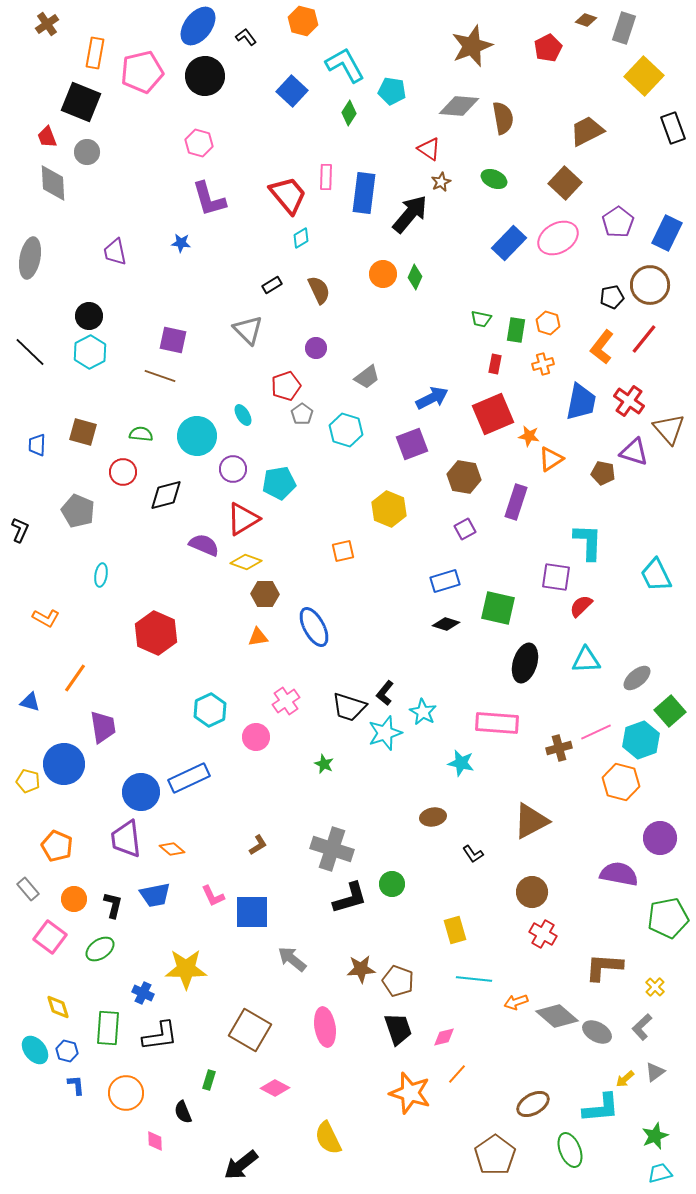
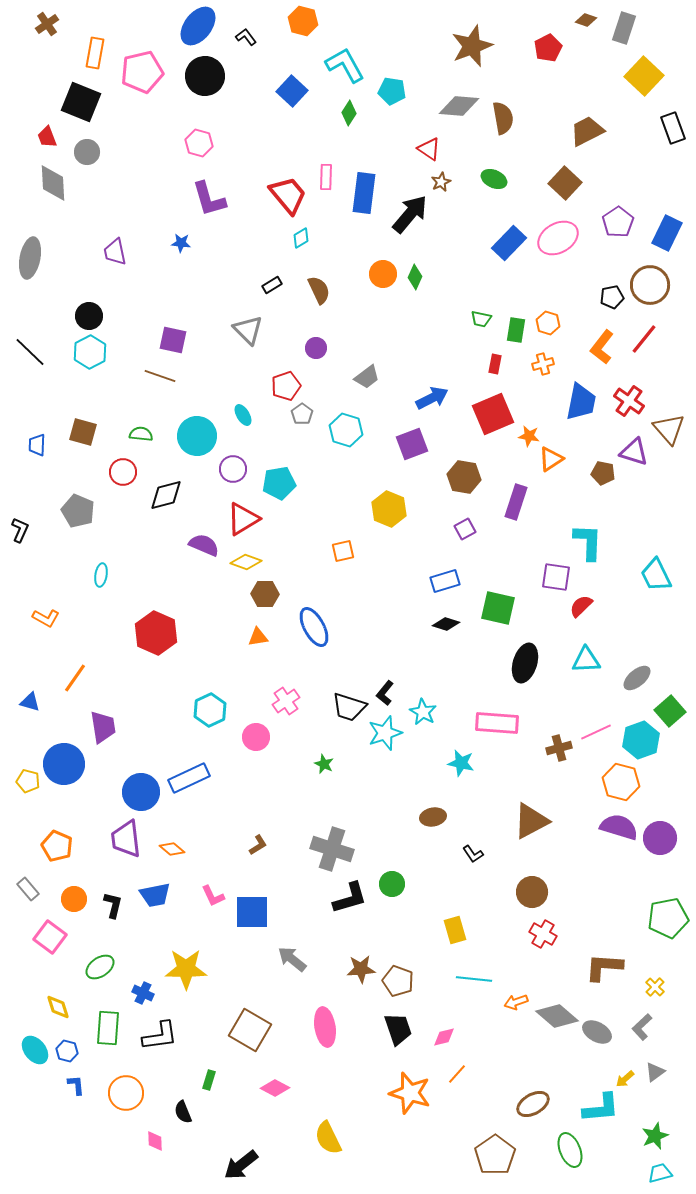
purple semicircle at (619, 874): moved 47 px up; rotated 6 degrees clockwise
green ellipse at (100, 949): moved 18 px down
